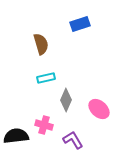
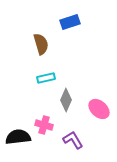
blue rectangle: moved 10 px left, 2 px up
black semicircle: moved 2 px right, 1 px down
